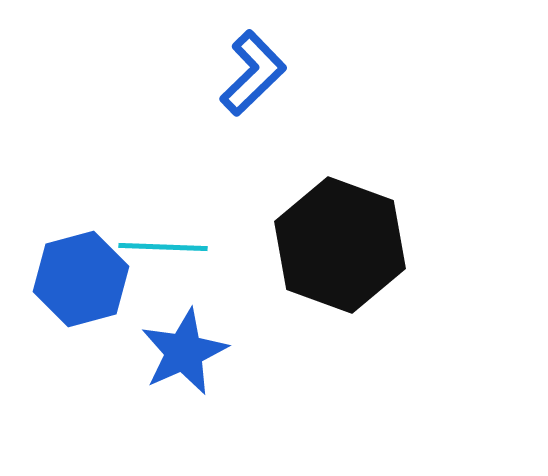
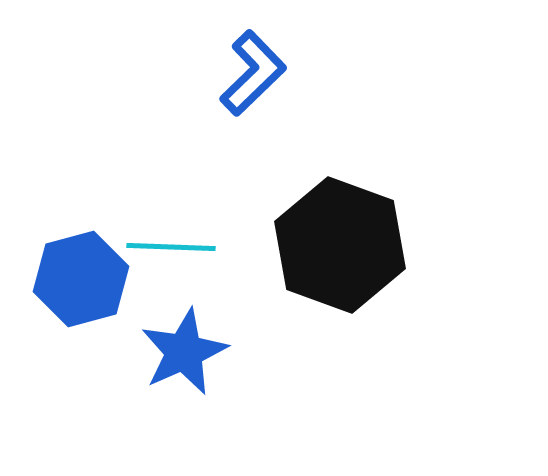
cyan line: moved 8 px right
